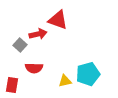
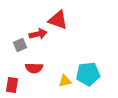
gray square: rotated 24 degrees clockwise
cyan pentagon: rotated 10 degrees clockwise
